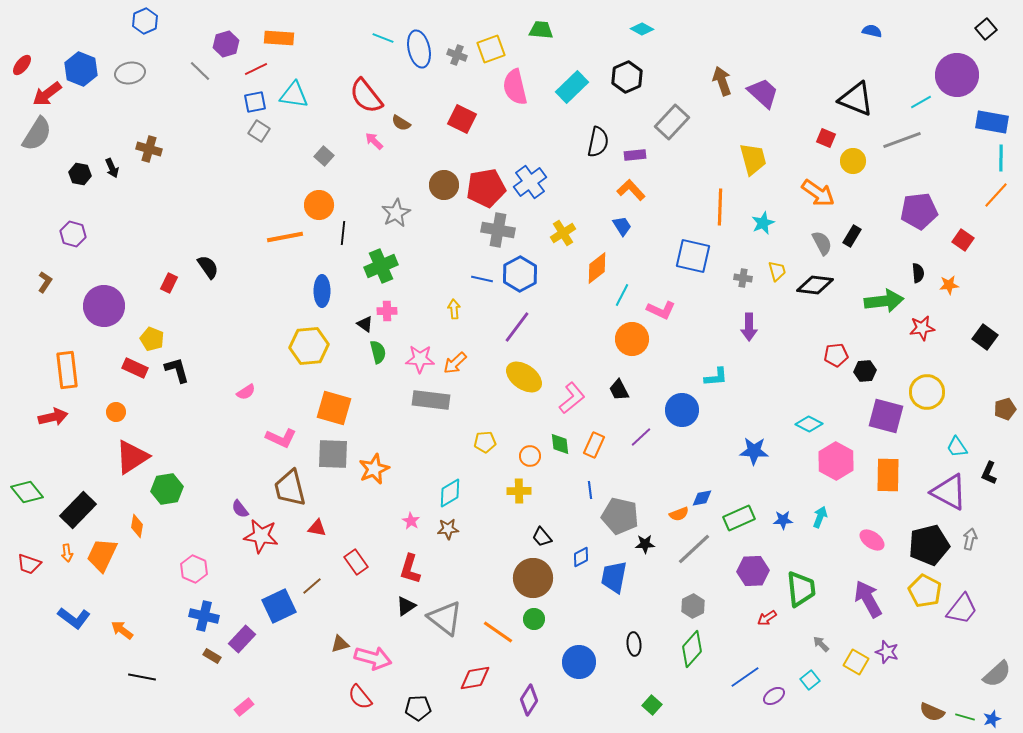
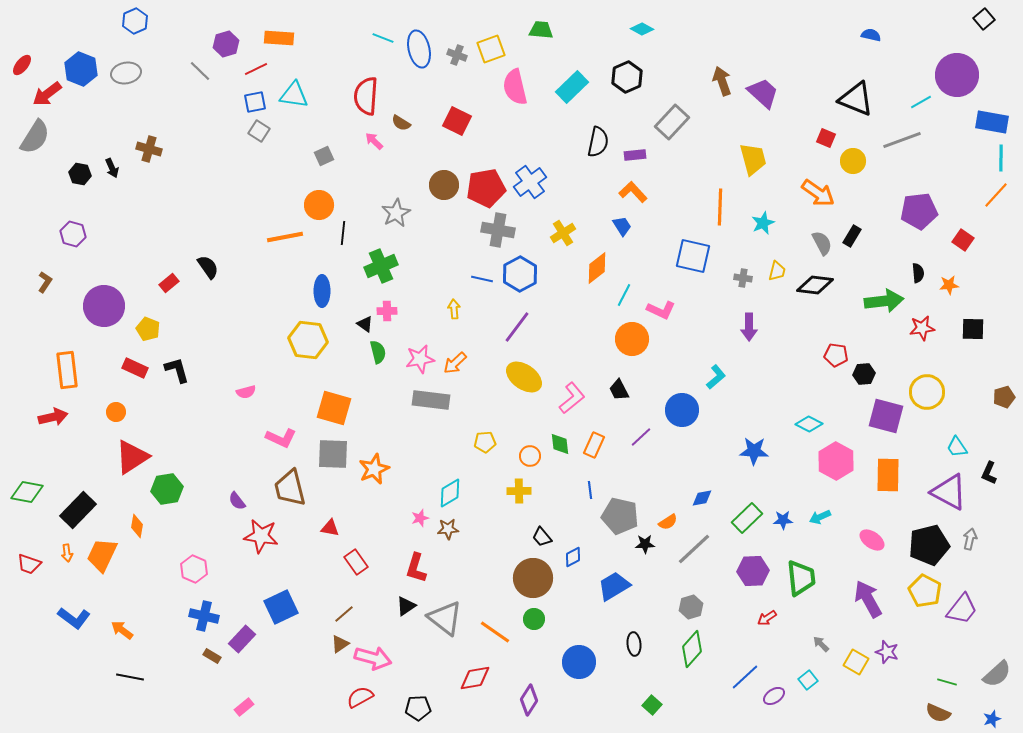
blue hexagon at (145, 21): moved 10 px left
black square at (986, 29): moved 2 px left, 10 px up
blue semicircle at (872, 31): moved 1 px left, 4 px down
gray ellipse at (130, 73): moved 4 px left
red semicircle at (366, 96): rotated 42 degrees clockwise
red square at (462, 119): moved 5 px left, 2 px down
gray semicircle at (37, 134): moved 2 px left, 3 px down
gray square at (324, 156): rotated 24 degrees clockwise
orange L-shape at (631, 190): moved 2 px right, 2 px down
yellow trapezoid at (777, 271): rotated 30 degrees clockwise
red rectangle at (169, 283): rotated 24 degrees clockwise
cyan line at (622, 295): moved 2 px right
black square at (985, 337): moved 12 px left, 8 px up; rotated 35 degrees counterclockwise
yellow pentagon at (152, 339): moved 4 px left, 10 px up
yellow hexagon at (309, 346): moved 1 px left, 6 px up; rotated 12 degrees clockwise
red pentagon at (836, 355): rotated 15 degrees clockwise
pink star at (420, 359): rotated 12 degrees counterclockwise
black hexagon at (865, 371): moved 1 px left, 3 px down
cyan L-shape at (716, 377): rotated 35 degrees counterclockwise
pink semicircle at (246, 392): rotated 18 degrees clockwise
brown pentagon at (1005, 409): moved 1 px left, 12 px up
green diamond at (27, 492): rotated 40 degrees counterclockwise
purple semicircle at (240, 509): moved 3 px left, 8 px up
orange semicircle at (679, 514): moved 11 px left, 8 px down; rotated 12 degrees counterclockwise
cyan arrow at (820, 517): rotated 135 degrees counterclockwise
green rectangle at (739, 518): moved 8 px right; rotated 20 degrees counterclockwise
pink star at (411, 521): moved 9 px right, 3 px up; rotated 24 degrees clockwise
red triangle at (317, 528): moved 13 px right
blue diamond at (581, 557): moved 8 px left
red L-shape at (410, 569): moved 6 px right, 1 px up
blue trapezoid at (614, 577): moved 9 px down; rotated 48 degrees clockwise
brown line at (312, 586): moved 32 px right, 28 px down
green trapezoid at (801, 589): moved 11 px up
blue square at (279, 606): moved 2 px right, 1 px down
gray hexagon at (693, 606): moved 2 px left, 1 px down; rotated 10 degrees clockwise
orange line at (498, 632): moved 3 px left
brown triangle at (340, 644): rotated 18 degrees counterclockwise
black line at (142, 677): moved 12 px left
blue line at (745, 677): rotated 8 degrees counterclockwise
cyan square at (810, 680): moved 2 px left
red semicircle at (360, 697): rotated 100 degrees clockwise
brown semicircle at (932, 712): moved 6 px right, 1 px down
green line at (965, 717): moved 18 px left, 35 px up
